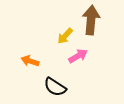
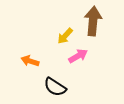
brown arrow: moved 2 px right, 1 px down
